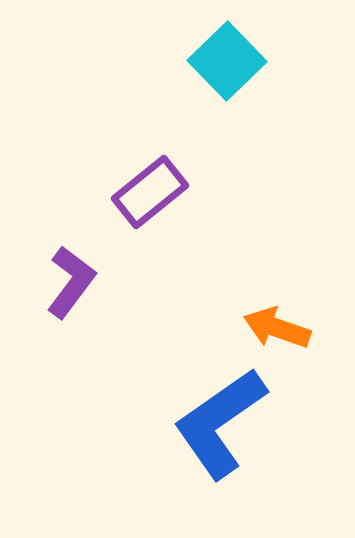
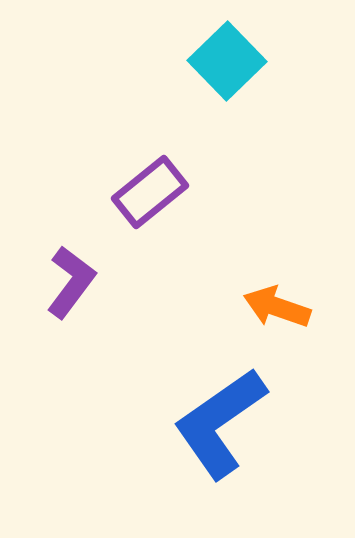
orange arrow: moved 21 px up
